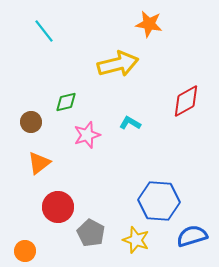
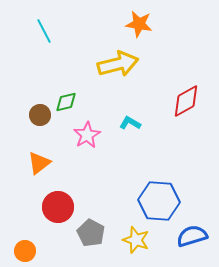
orange star: moved 10 px left
cyan line: rotated 10 degrees clockwise
brown circle: moved 9 px right, 7 px up
pink star: rotated 12 degrees counterclockwise
